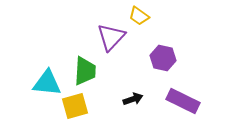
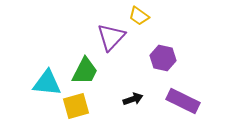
green trapezoid: rotated 24 degrees clockwise
yellow square: moved 1 px right
